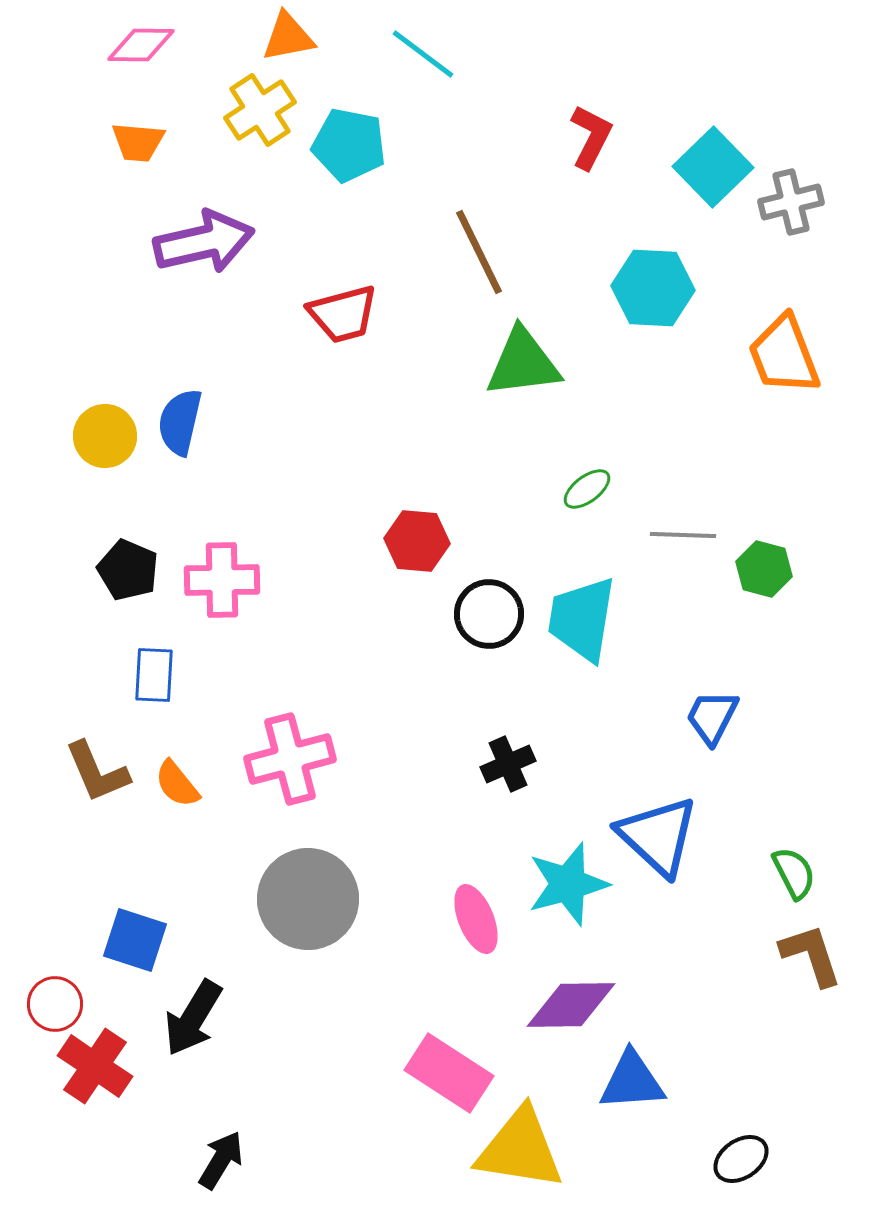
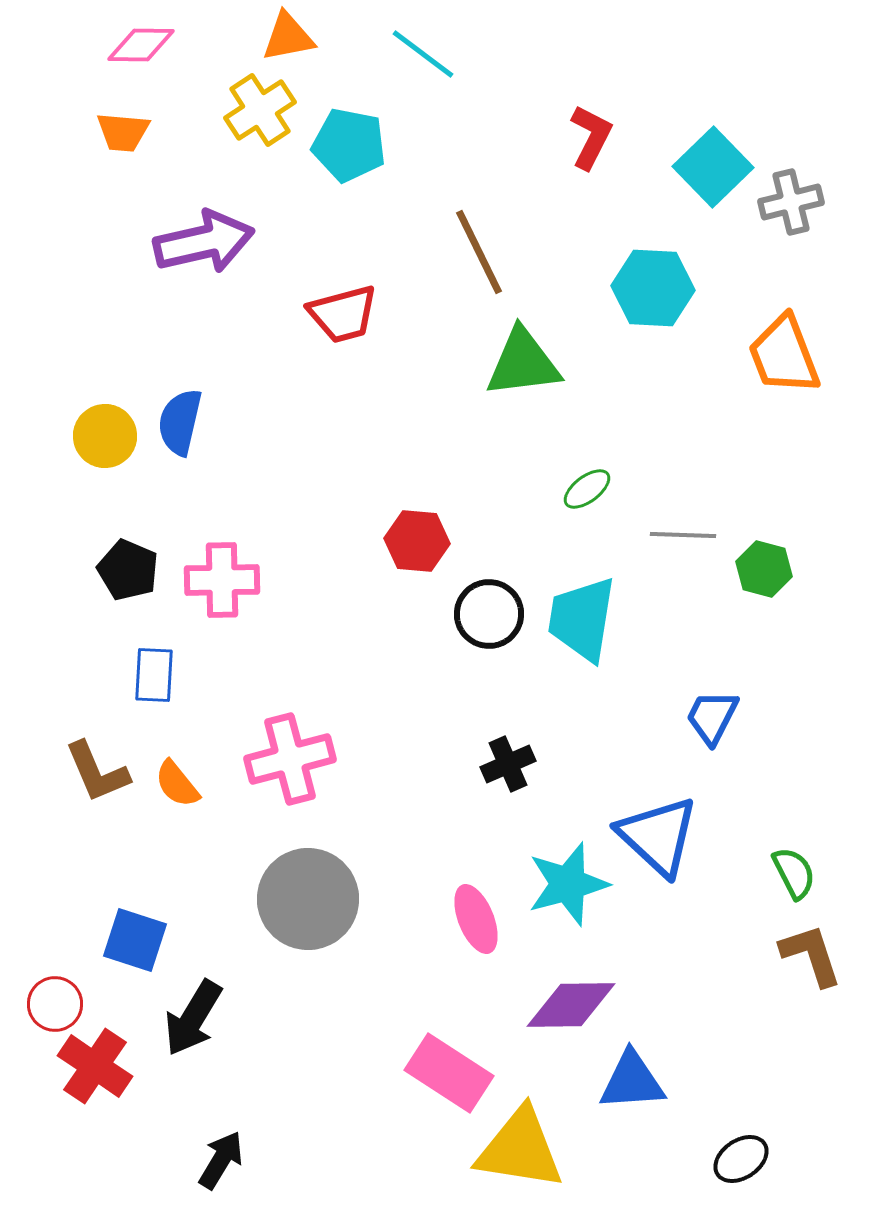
orange trapezoid at (138, 142): moved 15 px left, 10 px up
